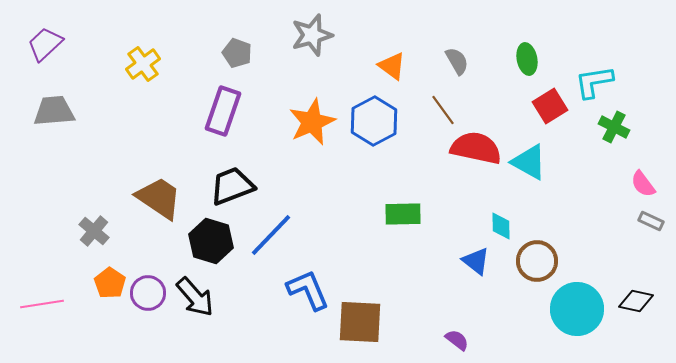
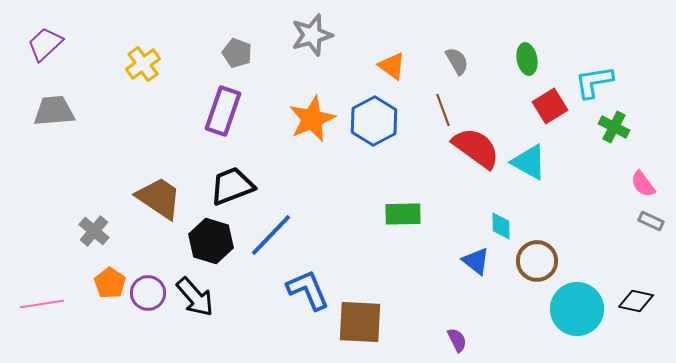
brown line: rotated 16 degrees clockwise
orange star: moved 3 px up
red semicircle: rotated 24 degrees clockwise
purple semicircle: rotated 25 degrees clockwise
